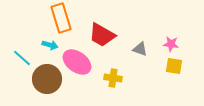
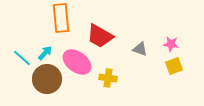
orange rectangle: rotated 12 degrees clockwise
red trapezoid: moved 2 px left, 1 px down
cyan arrow: moved 5 px left, 8 px down; rotated 63 degrees counterclockwise
yellow square: rotated 30 degrees counterclockwise
yellow cross: moved 5 px left
